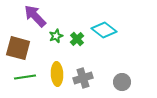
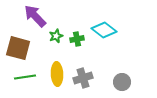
green cross: rotated 32 degrees clockwise
